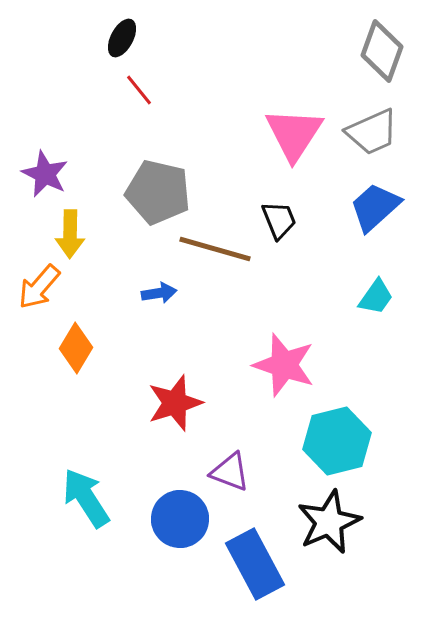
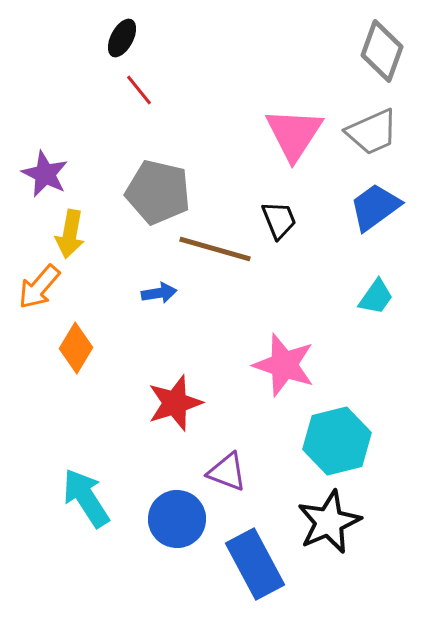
blue trapezoid: rotated 6 degrees clockwise
yellow arrow: rotated 9 degrees clockwise
purple triangle: moved 3 px left
blue circle: moved 3 px left
